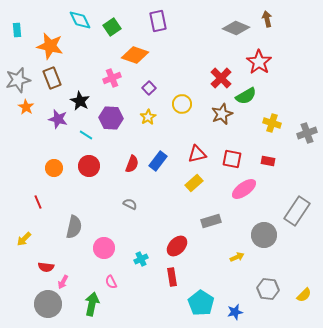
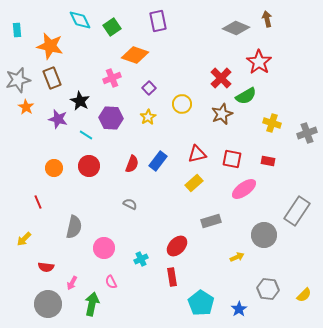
pink arrow at (63, 282): moved 9 px right, 1 px down
blue star at (235, 312): moved 4 px right, 3 px up; rotated 21 degrees counterclockwise
